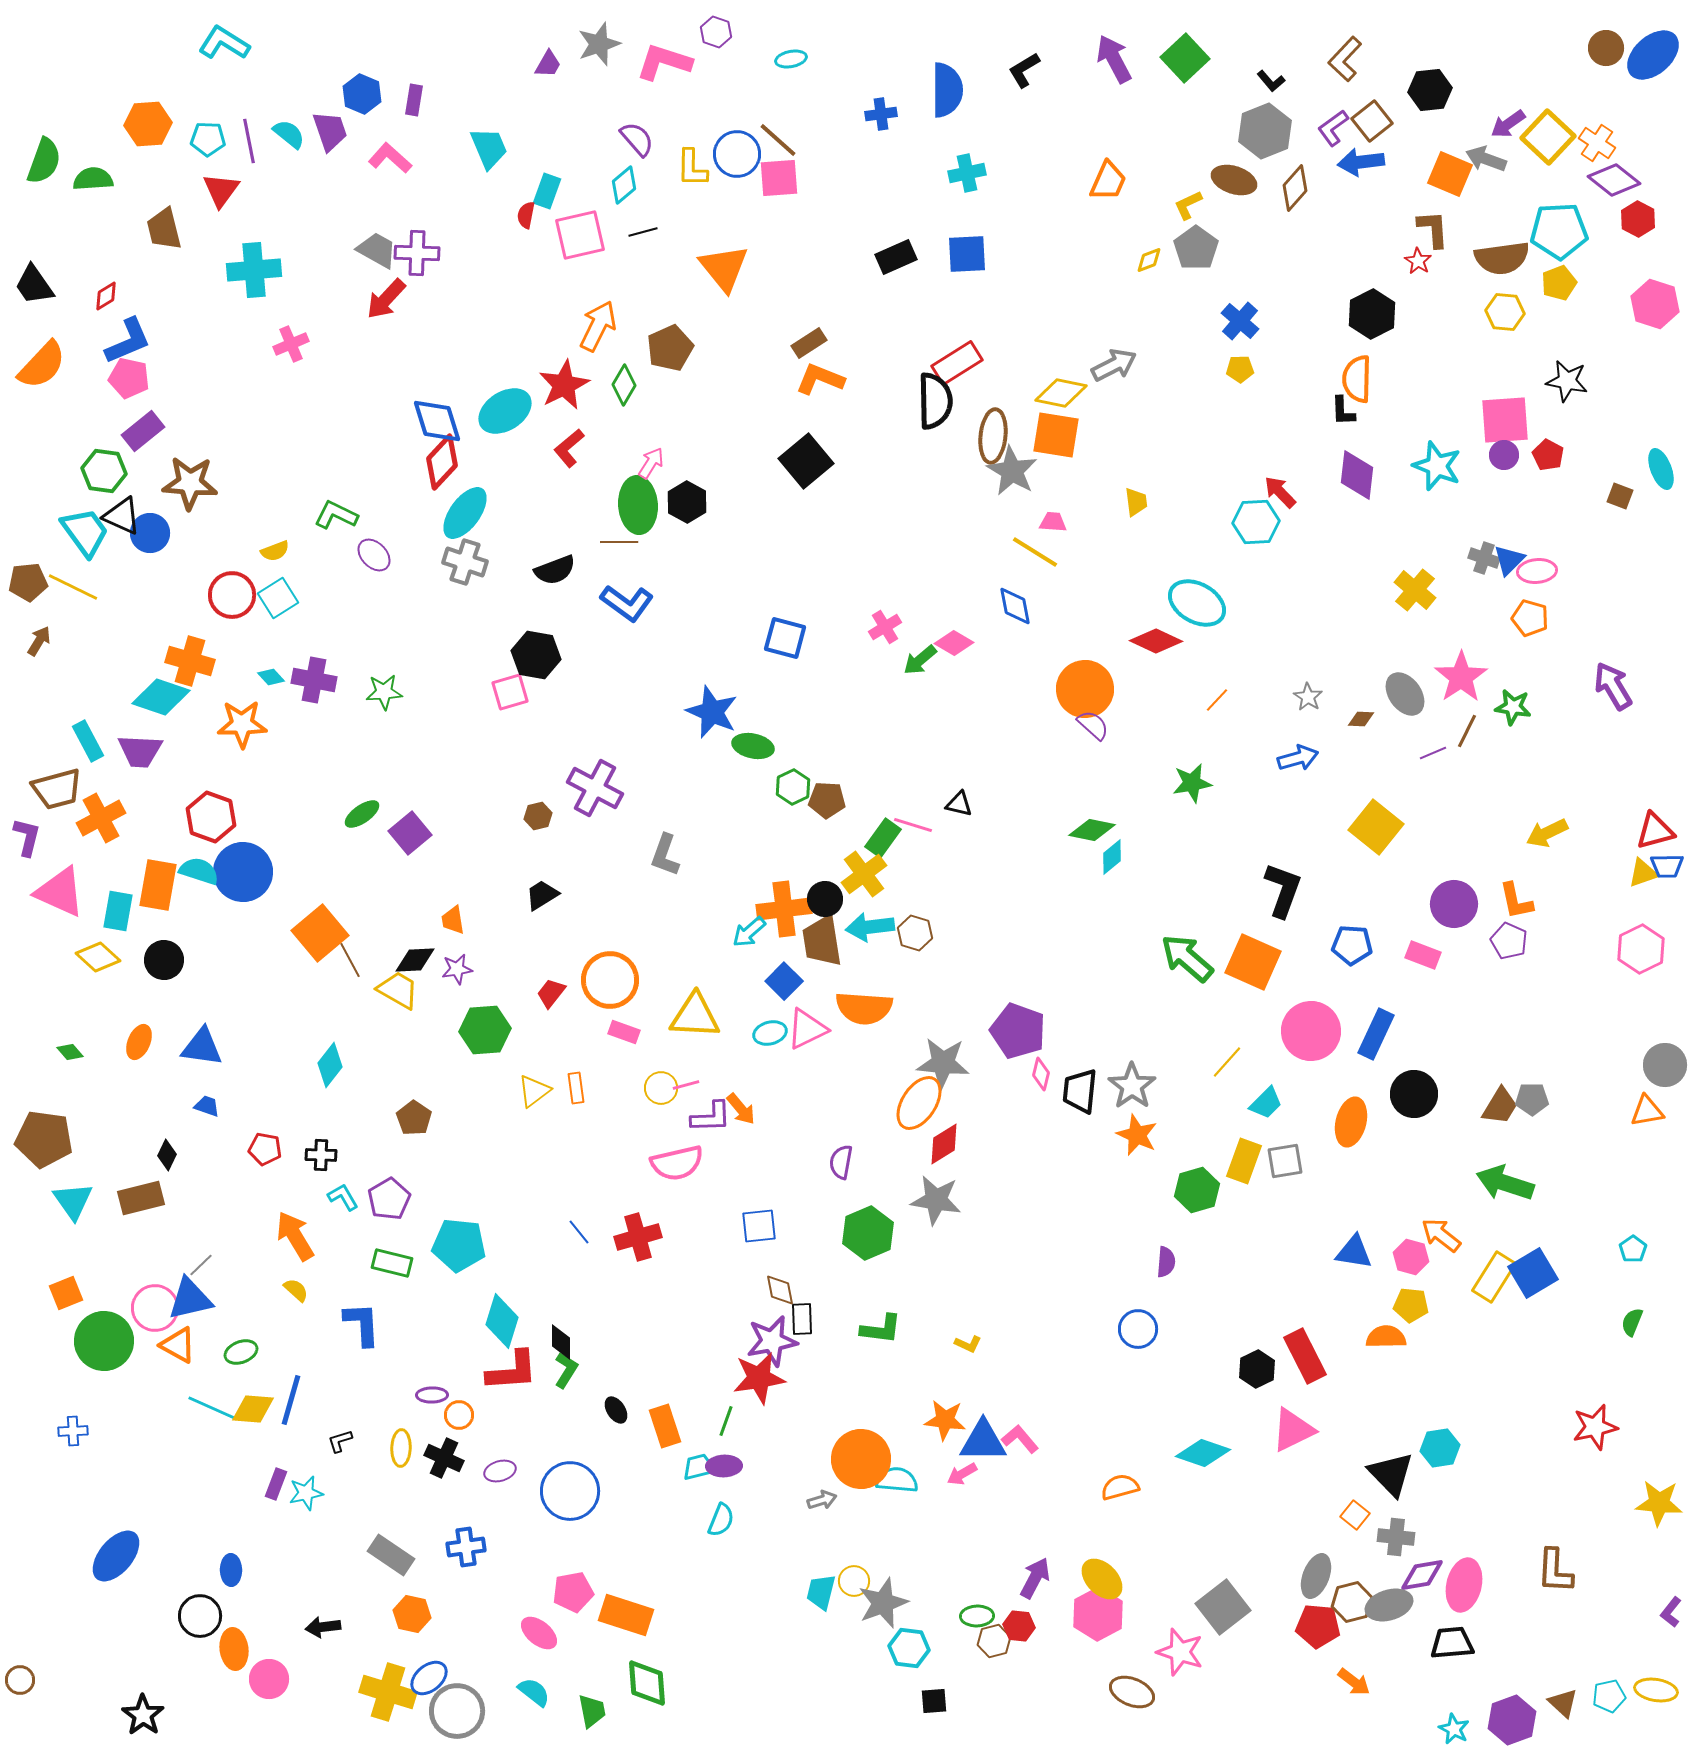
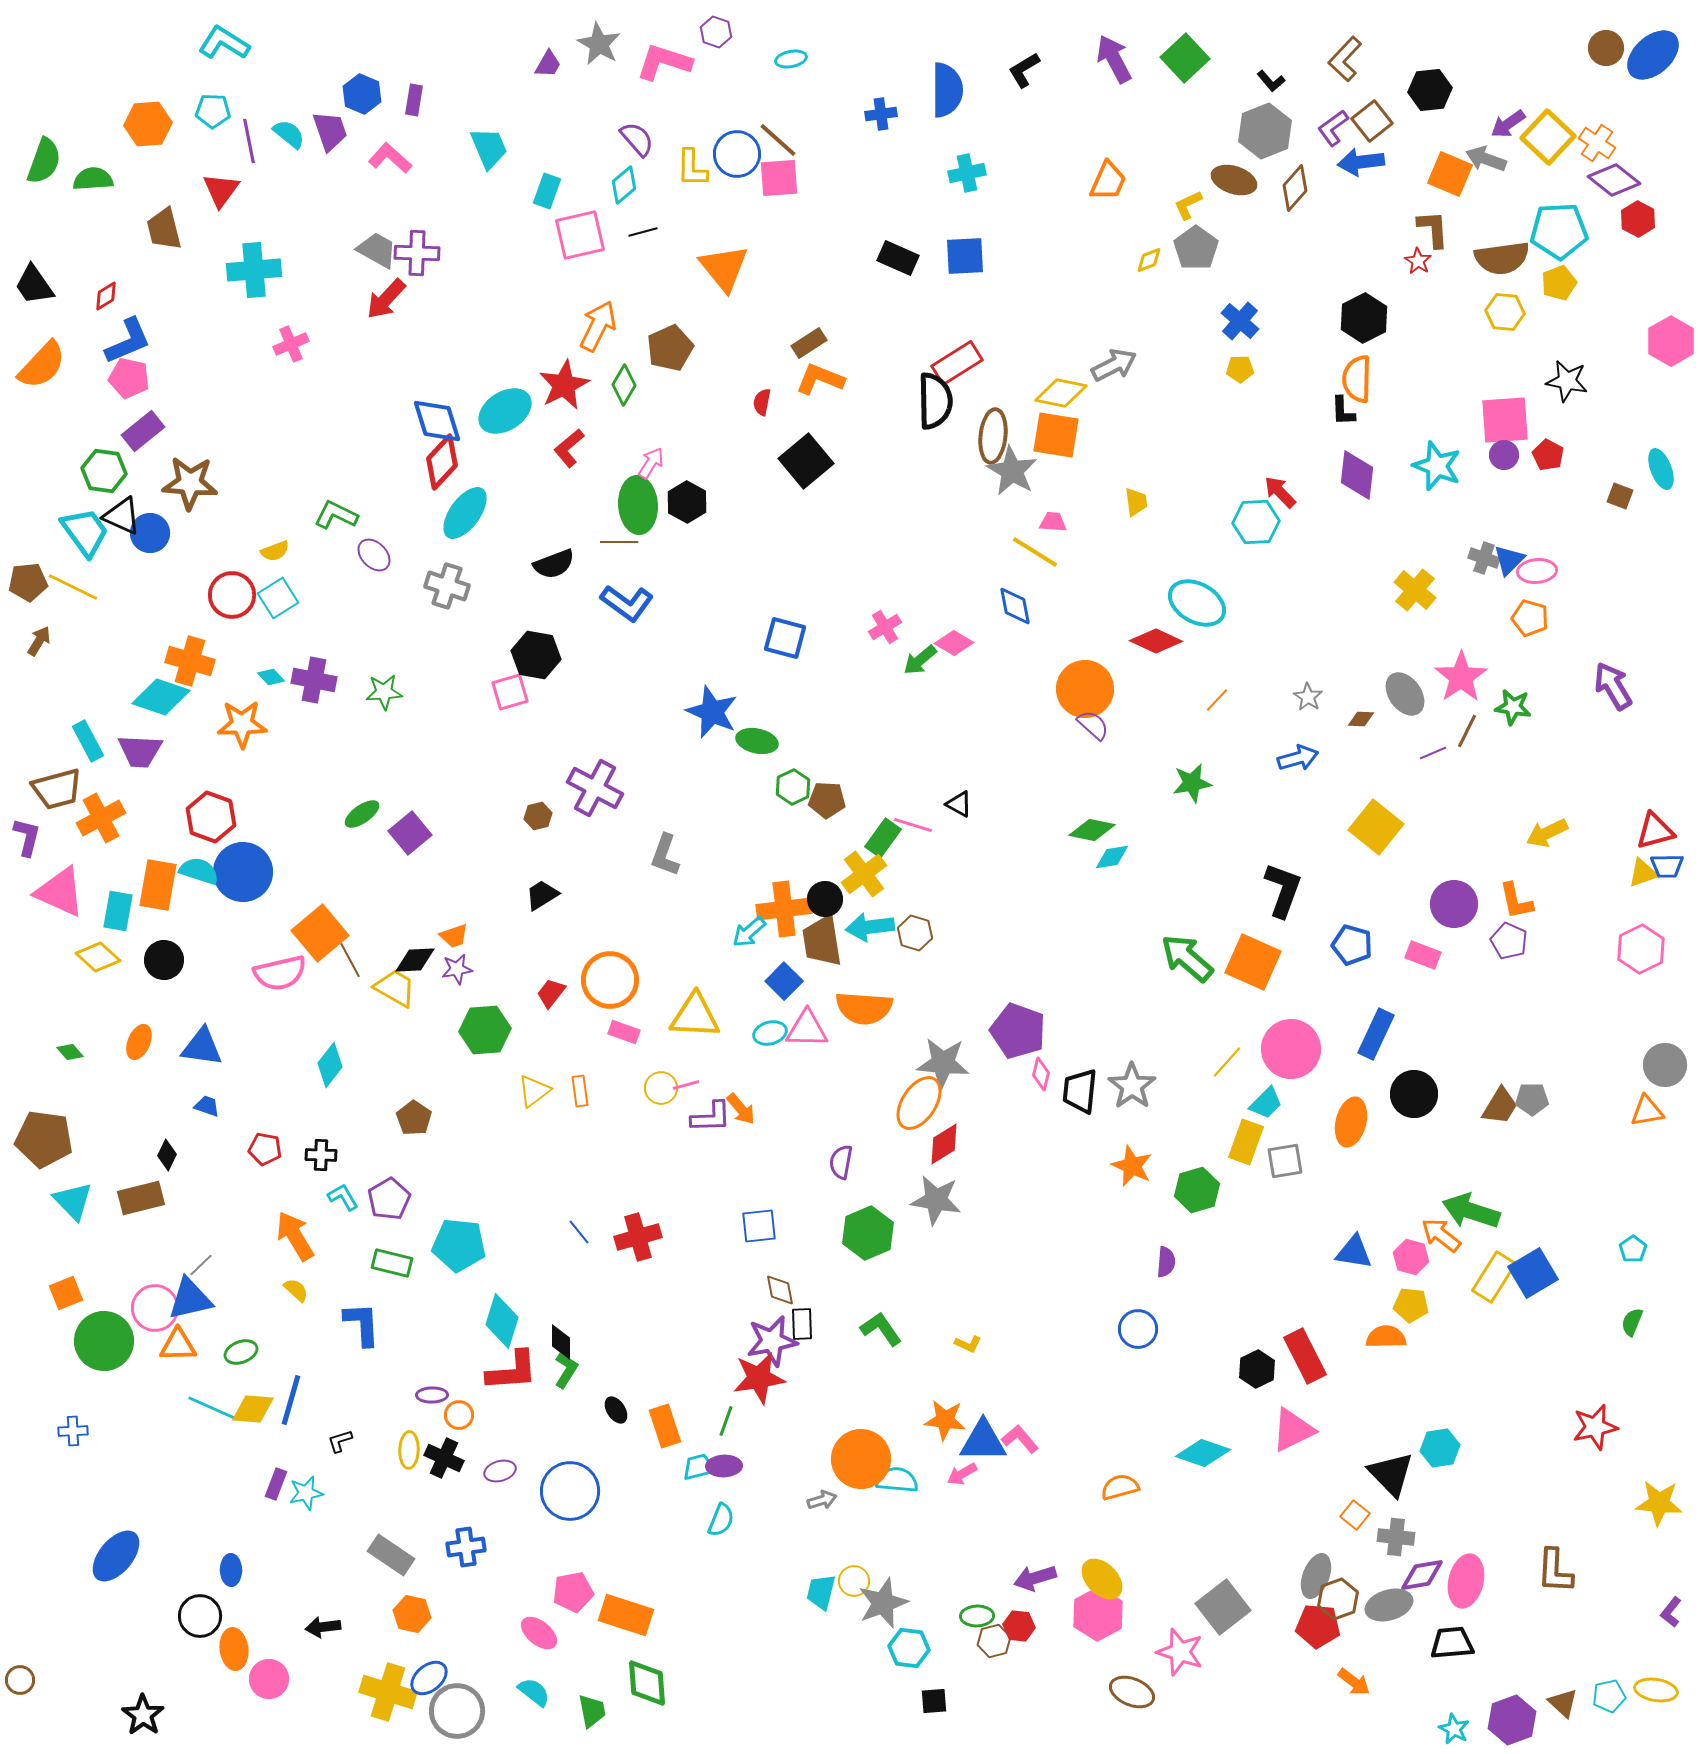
gray star at (599, 44): rotated 24 degrees counterclockwise
cyan pentagon at (208, 139): moved 5 px right, 28 px up
red semicircle at (526, 215): moved 236 px right, 187 px down
blue square at (967, 254): moved 2 px left, 2 px down
black rectangle at (896, 257): moved 2 px right, 1 px down; rotated 48 degrees clockwise
pink hexagon at (1655, 304): moved 16 px right, 37 px down; rotated 12 degrees clockwise
black hexagon at (1372, 314): moved 8 px left, 4 px down
gray cross at (465, 562): moved 18 px left, 24 px down
black semicircle at (555, 570): moved 1 px left, 6 px up
green ellipse at (753, 746): moved 4 px right, 5 px up
black triangle at (959, 804): rotated 16 degrees clockwise
cyan diamond at (1112, 857): rotated 30 degrees clockwise
orange trapezoid at (453, 920): moved 1 px right, 16 px down; rotated 100 degrees counterclockwise
blue pentagon at (1352, 945): rotated 12 degrees clockwise
yellow trapezoid at (398, 990): moved 3 px left, 2 px up
pink triangle at (807, 1029): rotated 27 degrees clockwise
pink circle at (1311, 1031): moved 20 px left, 18 px down
orange rectangle at (576, 1088): moved 4 px right, 3 px down
orange star at (1137, 1135): moved 5 px left, 31 px down
yellow rectangle at (1244, 1161): moved 2 px right, 19 px up
pink semicircle at (677, 1163): moved 397 px left, 190 px up
green arrow at (1505, 1183): moved 34 px left, 28 px down
cyan triangle at (73, 1201): rotated 9 degrees counterclockwise
black rectangle at (802, 1319): moved 5 px down
green L-shape at (881, 1329): rotated 132 degrees counterclockwise
orange triangle at (178, 1345): rotated 30 degrees counterclockwise
yellow ellipse at (401, 1448): moved 8 px right, 2 px down
purple arrow at (1035, 1578): rotated 135 degrees counterclockwise
pink ellipse at (1464, 1585): moved 2 px right, 4 px up
brown hexagon at (1352, 1602): moved 14 px left, 3 px up; rotated 6 degrees counterclockwise
